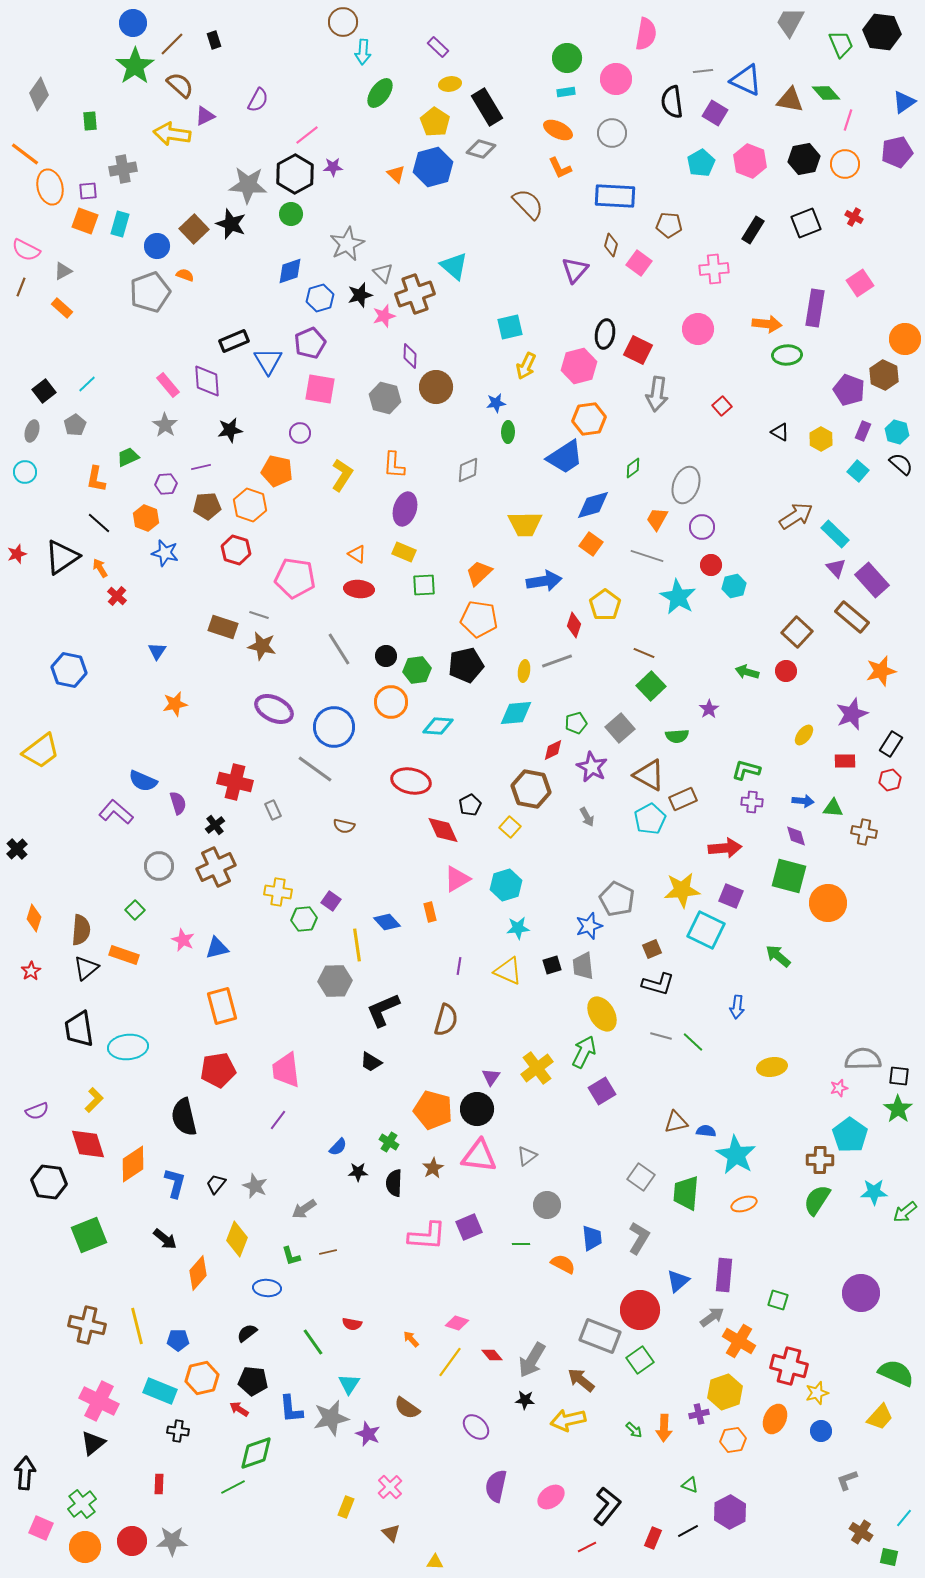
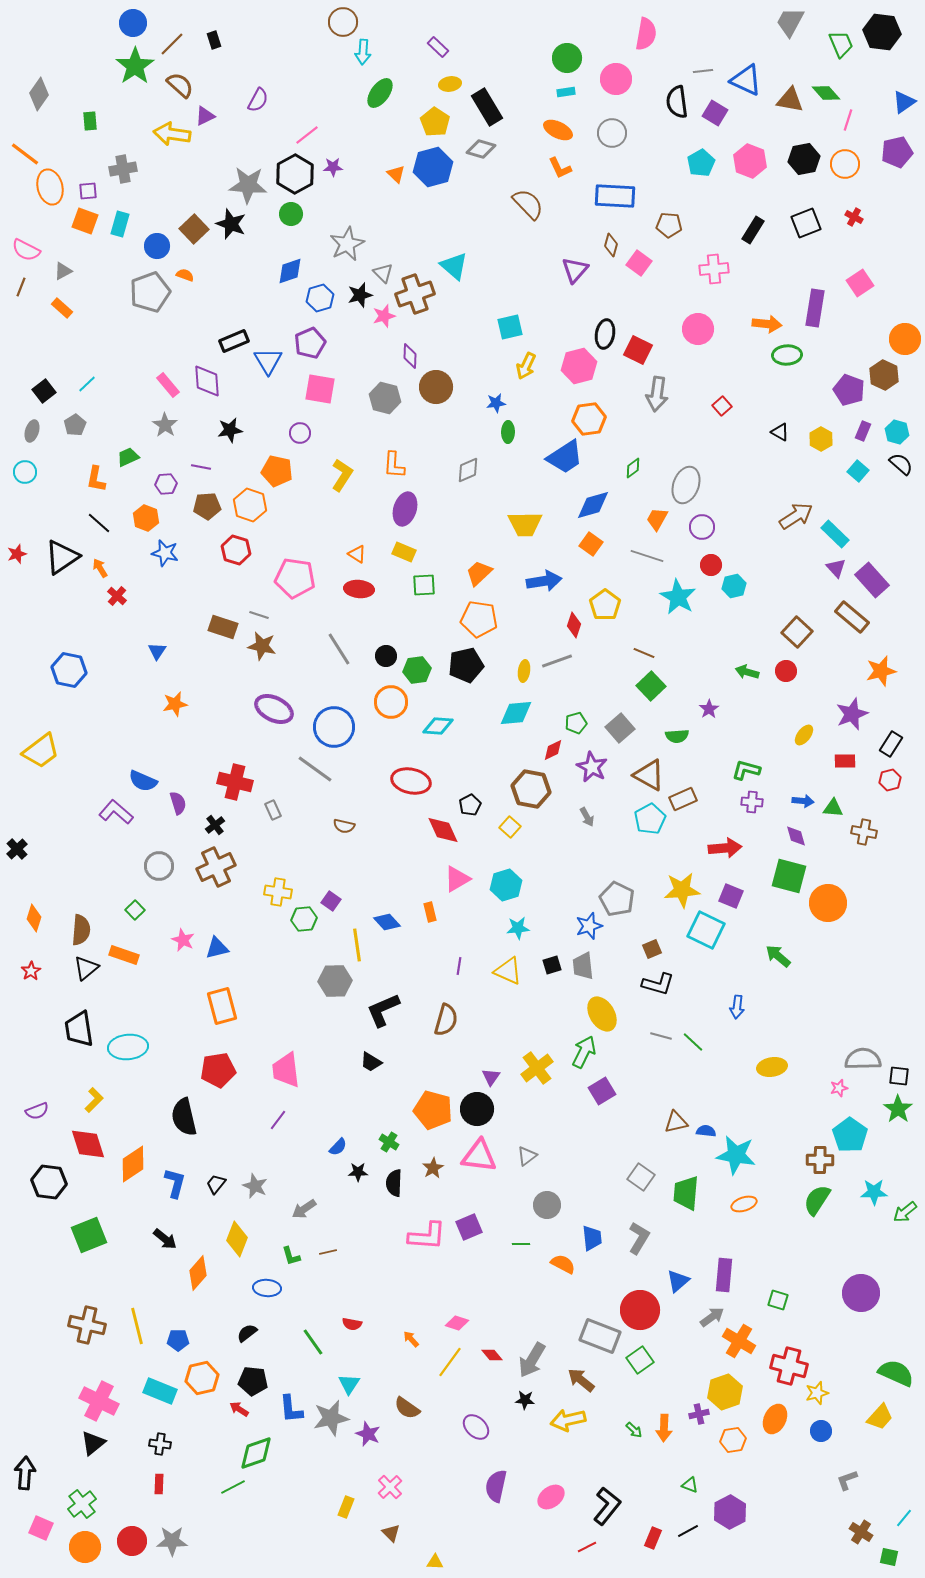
black semicircle at (672, 102): moved 5 px right
purple line at (201, 467): rotated 24 degrees clockwise
cyan star at (736, 1155): rotated 21 degrees counterclockwise
black cross at (178, 1431): moved 18 px left, 13 px down
